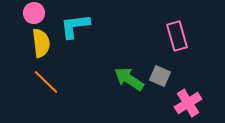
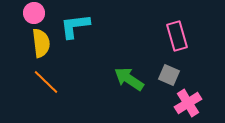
gray square: moved 9 px right, 1 px up
